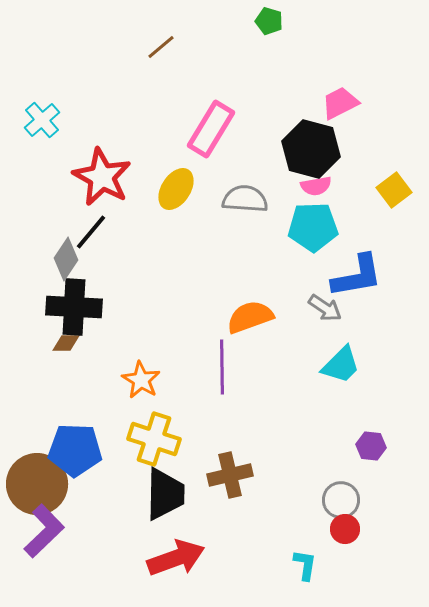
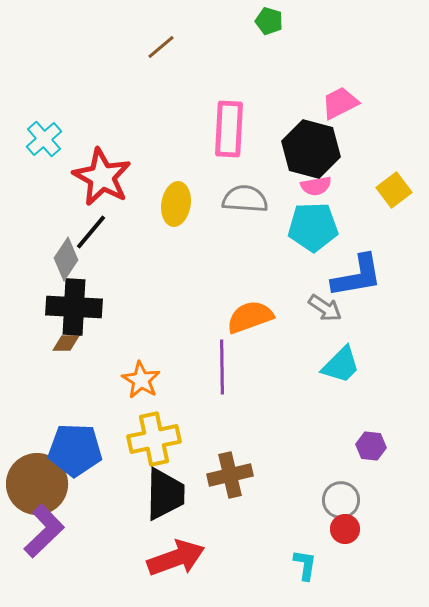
cyan cross: moved 2 px right, 19 px down
pink rectangle: moved 18 px right; rotated 28 degrees counterclockwise
yellow ellipse: moved 15 px down; rotated 24 degrees counterclockwise
yellow cross: rotated 30 degrees counterclockwise
